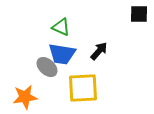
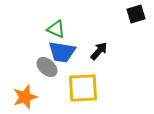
black square: moved 3 px left; rotated 18 degrees counterclockwise
green triangle: moved 5 px left, 2 px down
blue trapezoid: moved 2 px up
orange star: rotated 10 degrees counterclockwise
